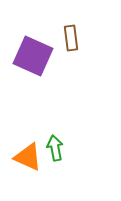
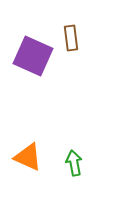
green arrow: moved 19 px right, 15 px down
